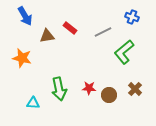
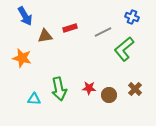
red rectangle: rotated 56 degrees counterclockwise
brown triangle: moved 2 px left
green L-shape: moved 3 px up
cyan triangle: moved 1 px right, 4 px up
